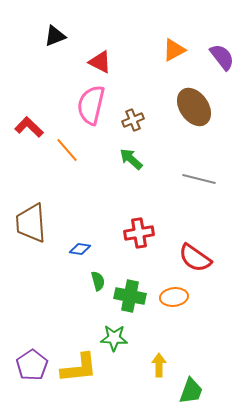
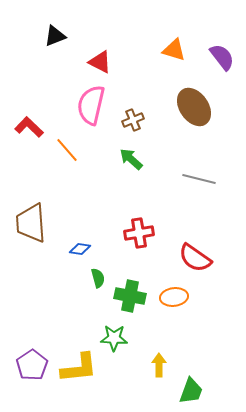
orange triangle: rotated 45 degrees clockwise
green semicircle: moved 3 px up
